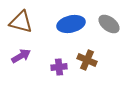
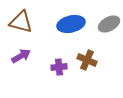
gray ellipse: rotated 65 degrees counterclockwise
